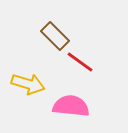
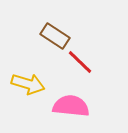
brown rectangle: rotated 12 degrees counterclockwise
red line: rotated 8 degrees clockwise
